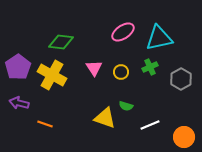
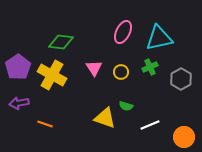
pink ellipse: rotated 30 degrees counterclockwise
purple arrow: rotated 24 degrees counterclockwise
